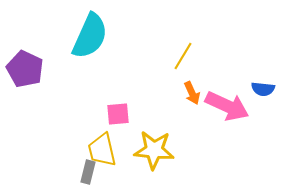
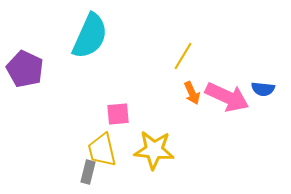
pink arrow: moved 9 px up
